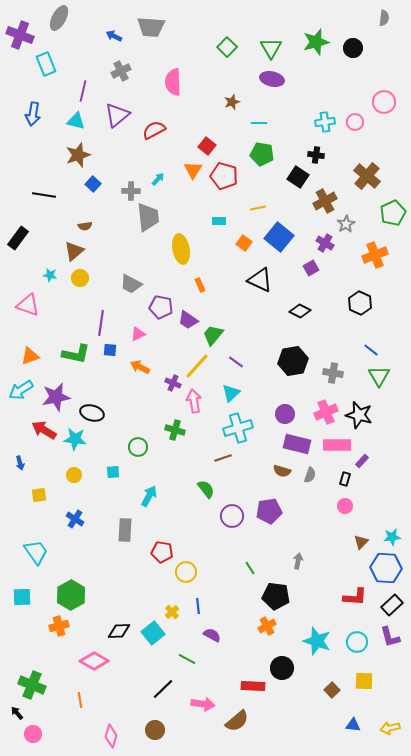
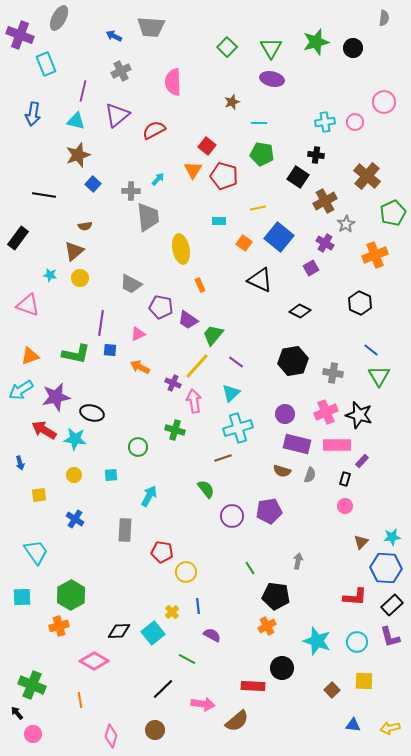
cyan square at (113, 472): moved 2 px left, 3 px down
